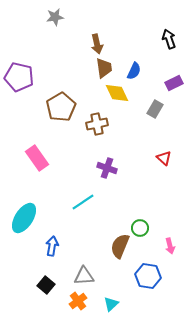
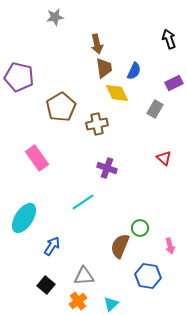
blue arrow: rotated 24 degrees clockwise
